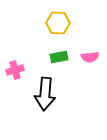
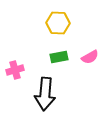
pink semicircle: rotated 24 degrees counterclockwise
